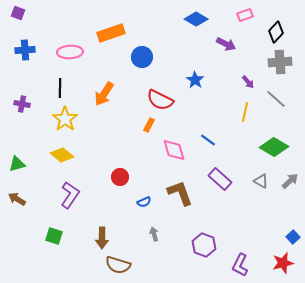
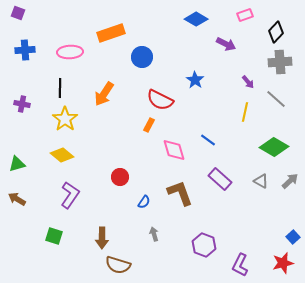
blue semicircle at (144, 202): rotated 32 degrees counterclockwise
